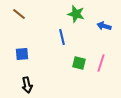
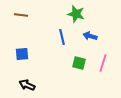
brown line: moved 2 px right, 1 px down; rotated 32 degrees counterclockwise
blue arrow: moved 14 px left, 10 px down
pink line: moved 2 px right
black arrow: rotated 126 degrees clockwise
